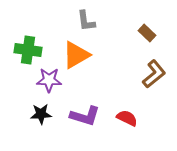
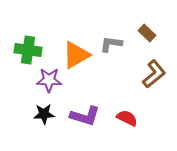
gray L-shape: moved 25 px right, 23 px down; rotated 105 degrees clockwise
black star: moved 3 px right
